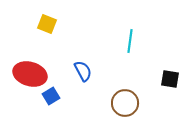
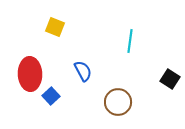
yellow square: moved 8 px right, 3 px down
red ellipse: rotated 72 degrees clockwise
black square: rotated 24 degrees clockwise
blue square: rotated 12 degrees counterclockwise
brown circle: moved 7 px left, 1 px up
